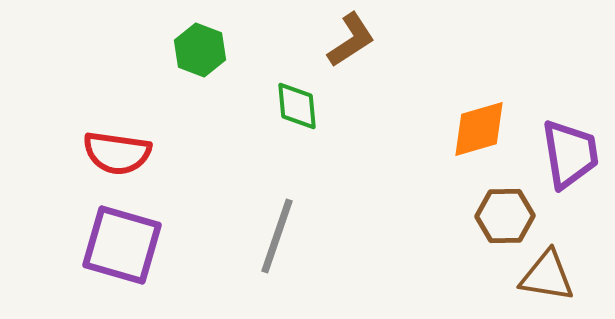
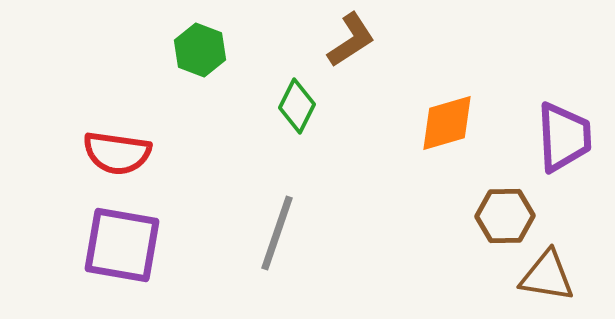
green diamond: rotated 32 degrees clockwise
orange diamond: moved 32 px left, 6 px up
purple trapezoid: moved 6 px left, 17 px up; rotated 6 degrees clockwise
gray line: moved 3 px up
purple square: rotated 6 degrees counterclockwise
